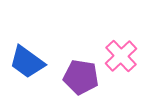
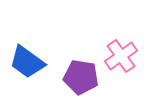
pink cross: rotated 8 degrees clockwise
